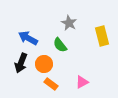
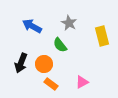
blue arrow: moved 4 px right, 12 px up
